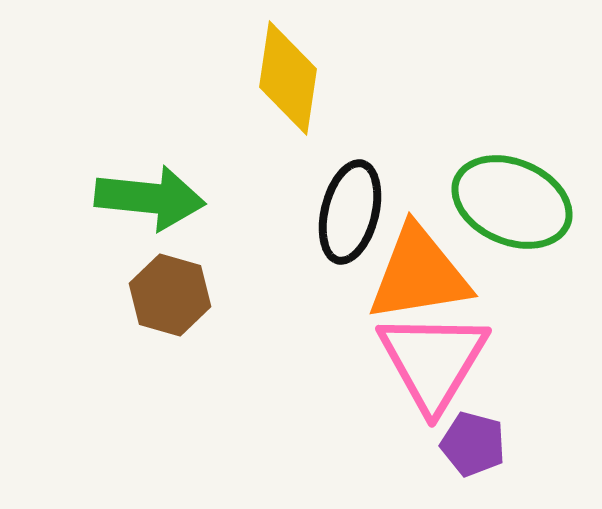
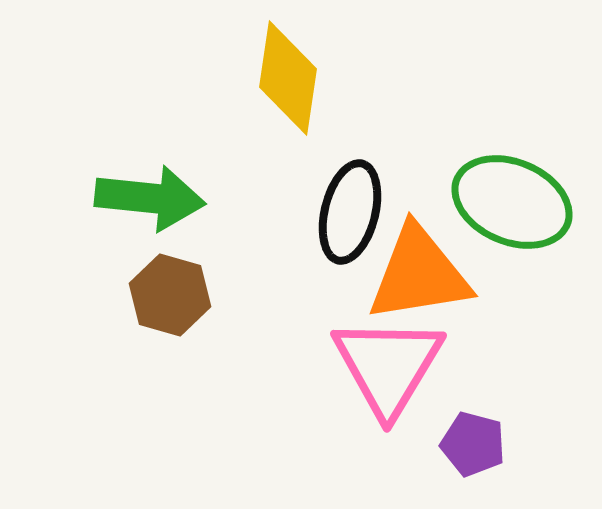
pink triangle: moved 45 px left, 5 px down
